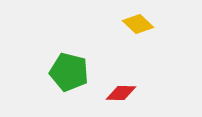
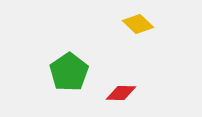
green pentagon: rotated 24 degrees clockwise
